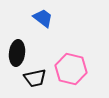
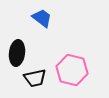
blue trapezoid: moved 1 px left
pink hexagon: moved 1 px right, 1 px down
